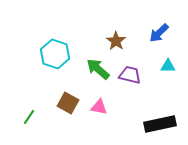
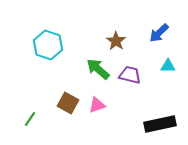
cyan hexagon: moved 7 px left, 9 px up
pink triangle: moved 2 px left, 2 px up; rotated 30 degrees counterclockwise
green line: moved 1 px right, 2 px down
